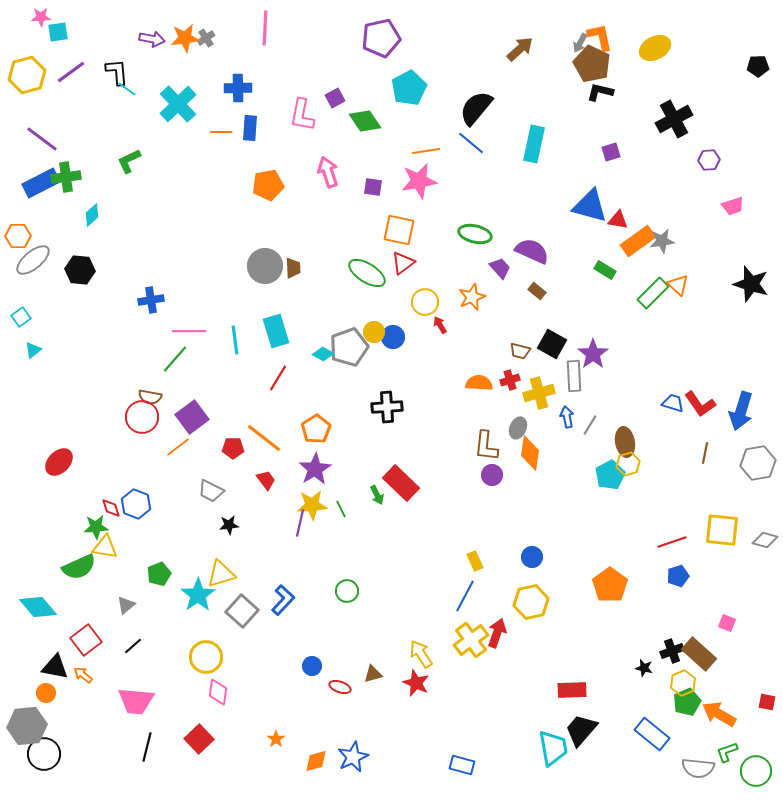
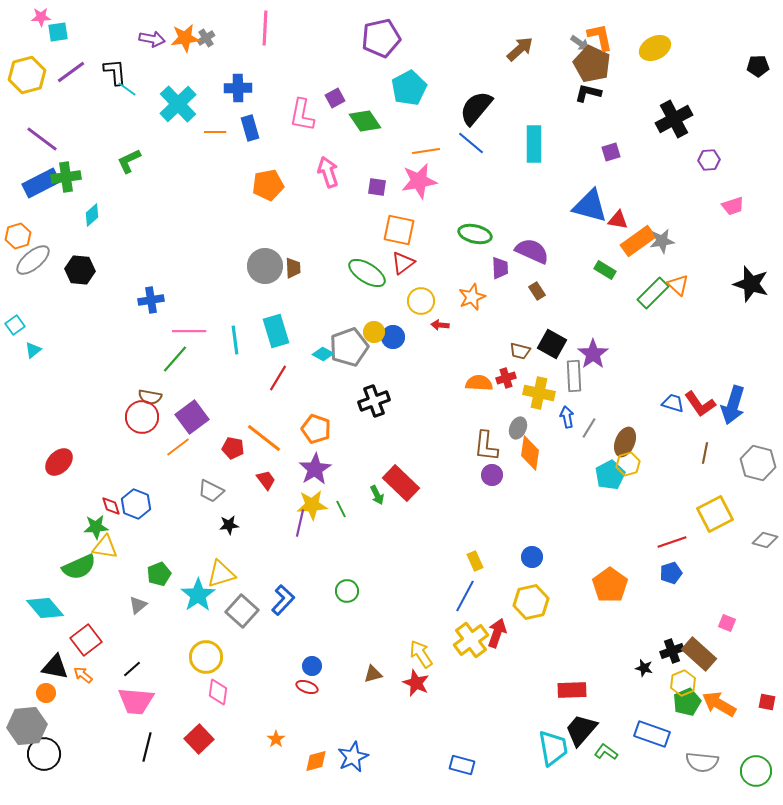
gray arrow at (580, 43): rotated 84 degrees counterclockwise
black L-shape at (117, 72): moved 2 px left
black L-shape at (600, 92): moved 12 px left, 1 px down
blue rectangle at (250, 128): rotated 20 degrees counterclockwise
orange line at (221, 132): moved 6 px left
cyan rectangle at (534, 144): rotated 12 degrees counterclockwise
purple square at (373, 187): moved 4 px right
orange hexagon at (18, 236): rotated 15 degrees counterclockwise
purple trapezoid at (500, 268): rotated 40 degrees clockwise
brown rectangle at (537, 291): rotated 18 degrees clockwise
yellow circle at (425, 302): moved 4 px left, 1 px up
cyan square at (21, 317): moved 6 px left, 8 px down
red arrow at (440, 325): rotated 54 degrees counterclockwise
red cross at (510, 380): moved 4 px left, 2 px up
yellow cross at (539, 393): rotated 28 degrees clockwise
black cross at (387, 407): moved 13 px left, 6 px up; rotated 16 degrees counterclockwise
blue arrow at (741, 411): moved 8 px left, 6 px up
gray line at (590, 425): moved 1 px left, 3 px down
orange pentagon at (316, 429): rotated 20 degrees counterclockwise
brown ellipse at (625, 442): rotated 32 degrees clockwise
red pentagon at (233, 448): rotated 10 degrees clockwise
gray hexagon at (758, 463): rotated 24 degrees clockwise
red diamond at (111, 508): moved 2 px up
yellow square at (722, 530): moved 7 px left, 16 px up; rotated 33 degrees counterclockwise
blue pentagon at (678, 576): moved 7 px left, 3 px up
gray triangle at (126, 605): moved 12 px right
cyan diamond at (38, 607): moved 7 px right, 1 px down
black line at (133, 646): moved 1 px left, 23 px down
red ellipse at (340, 687): moved 33 px left
orange arrow at (719, 714): moved 10 px up
blue rectangle at (652, 734): rotated 20 degrees counterclockwise
green L-shape at (727, 752): moved 121 px left; rotated 55 degrees clockwise
gray semicircle at (698, 768): moved 4 px right, 6 px up
